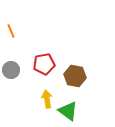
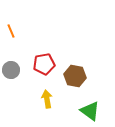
green triangle: moved 22 px right
